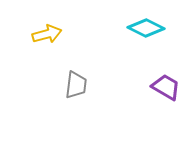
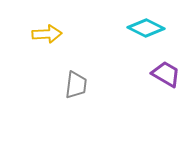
yellow arrow: rotated 12 degrees clockwise
purple trapezoid: moved 13 px up
